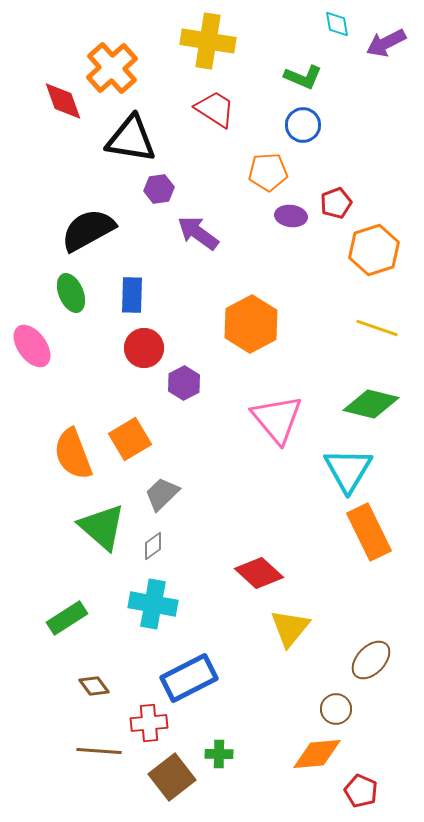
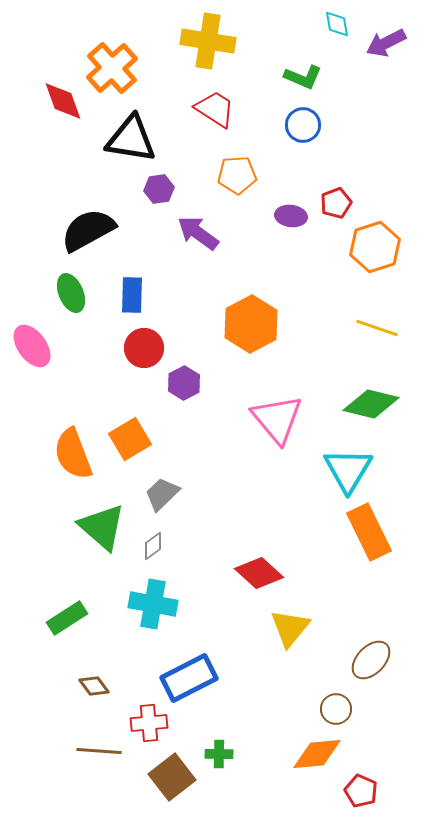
orange pentagon at (268, 172): moved 31 px left, 3 px down
orange hexagon at (374, 250): moved 1 px right, 3 px up
